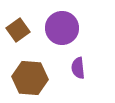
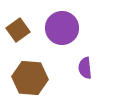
purple semicircle: moved 7 px right
